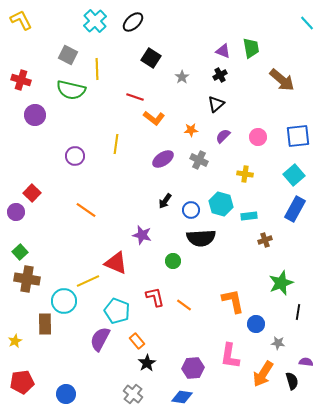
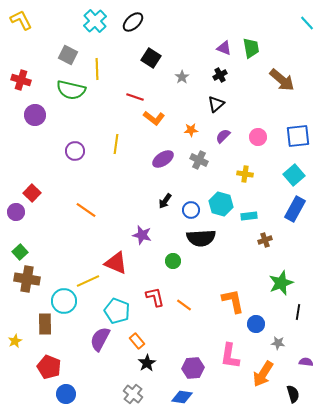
purple triangle at (223, 51): moved 1 px right, 3 px up
purple circle at (75, 156): moved 5 px up
black semicircle at (292, 381): moved 1 px right, 13 px down
red pentagon at (22, 382): moved 27 px right, 15 px up; rotated 30 degrees clockwise
